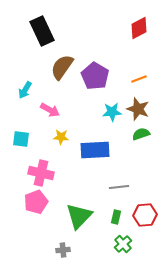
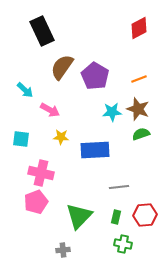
cyan arrow: rotated 78 degrees counterclockwise
green cross: rotated 36 degrees counterclockwise
